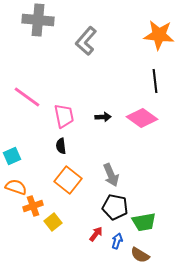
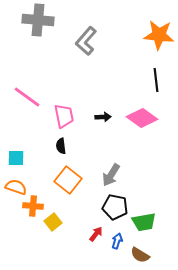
black line: moved 1 px right, 1 px up
cyan square: moved 4 px right, 2 px down; rotated 24 degrees clockwise
gray arrow: rotated 55 degrees clockwise
orange cross: rotated 24 degrees clockwise
